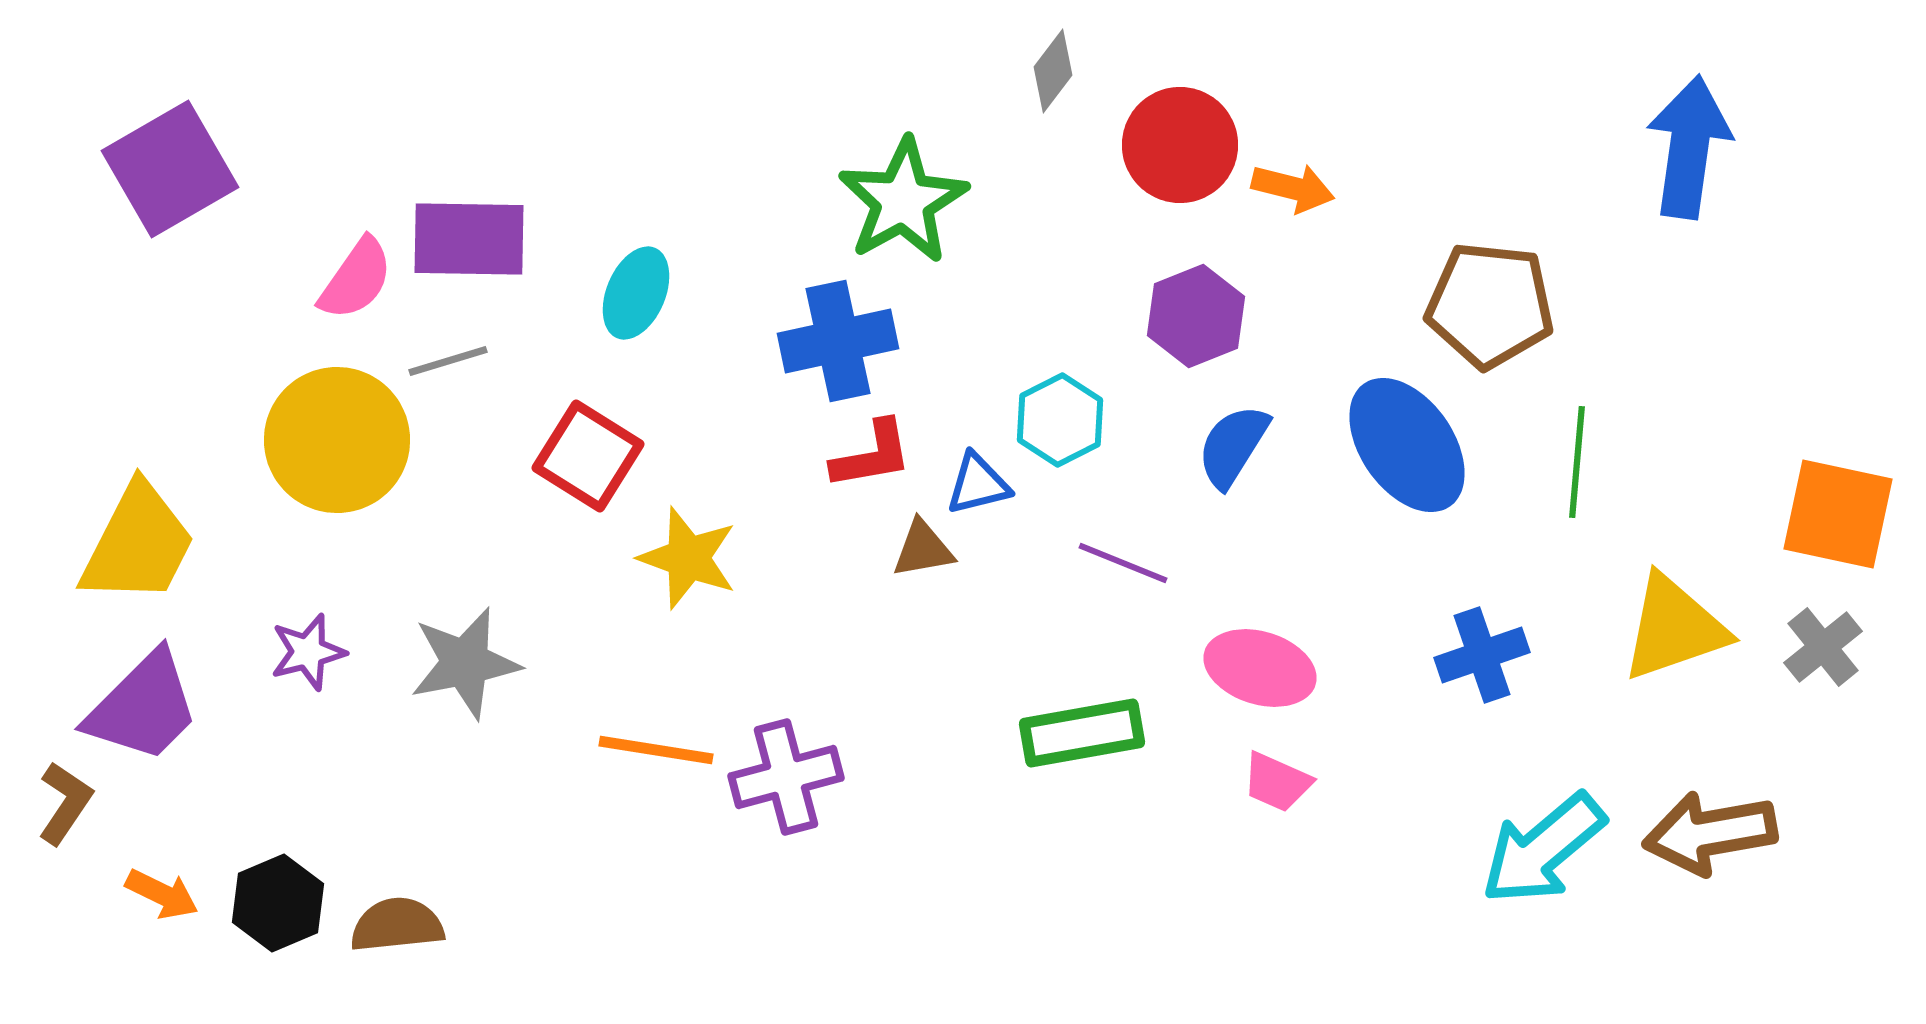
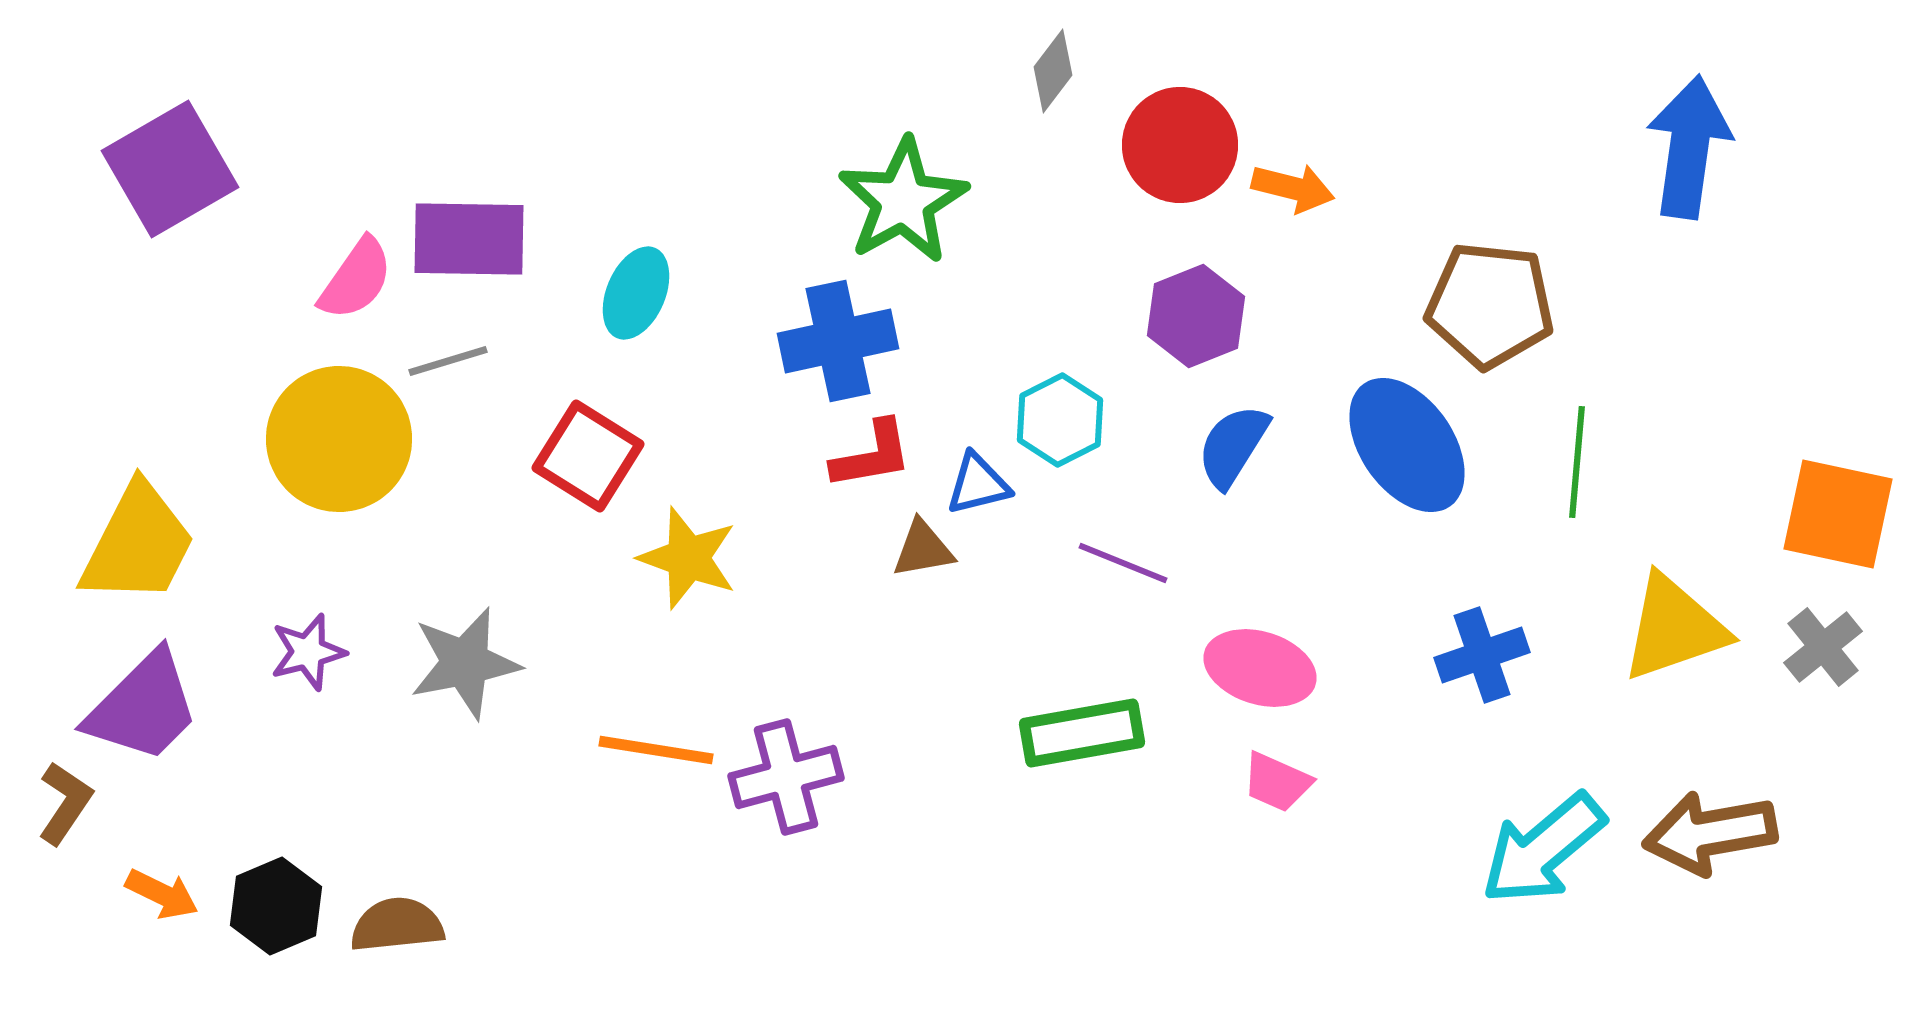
yellow circle at (337, 440): moved 2 px right, 1 px up
black hexagon at (278, 903): moved 2 px left, 3 px down
